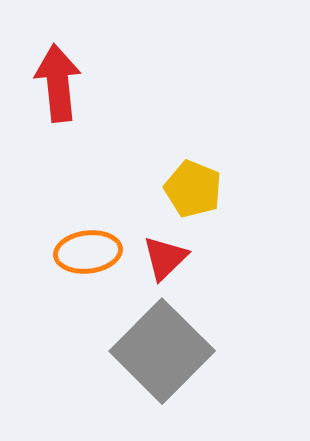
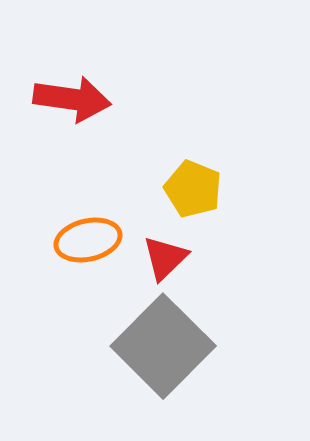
red arrow: moved 14 px right, 16 px down; rotated 104 degrees clockwise
orange ellipse: moved 12 px up; rotated 6 degrees counterclockwise
gray square: moved 1 px right, 5 px up
